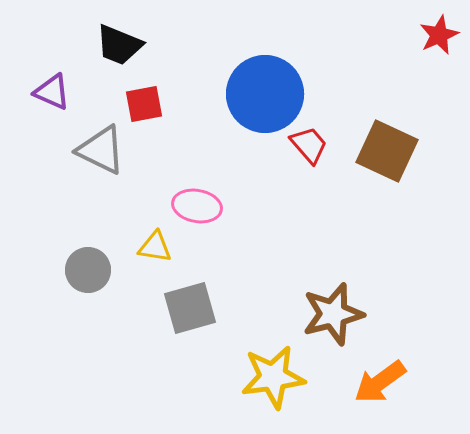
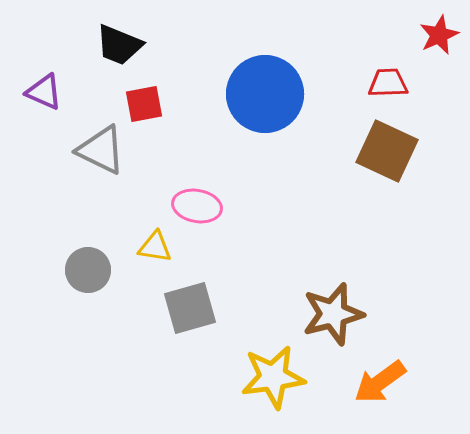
purple triangle: moved 8 px left
red trapezoid: moved 79 px right, 62 px up; rotated 51 degrees counterclockwise
